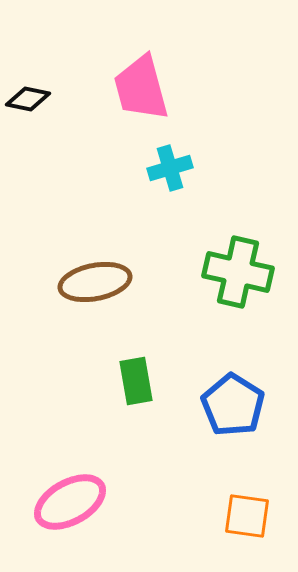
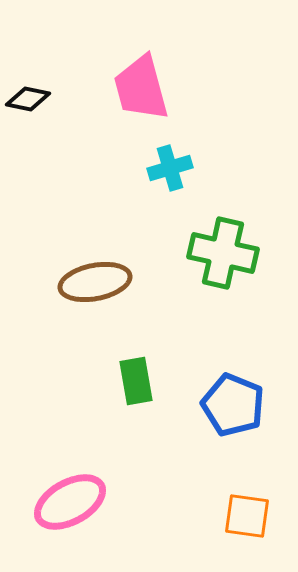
green cross: moved 15 px left, 19 px up
blue pentagon: rotated 10 degrees counterclockwise
